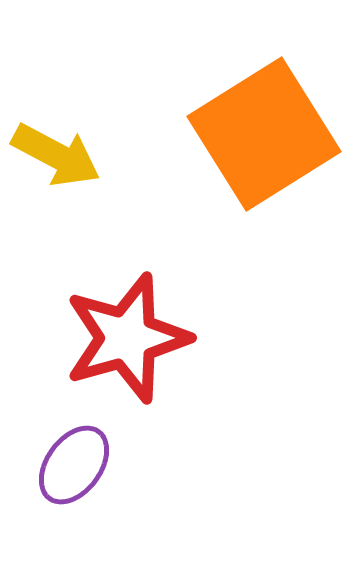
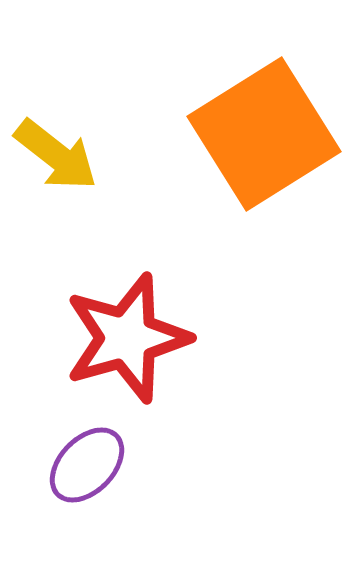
yellow arrow: rotated 10 degrees clockwise
purple ellipse: moved 13 px right; rotated 8 degrees clockwise
